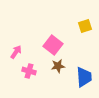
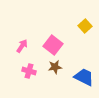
yellow square: rotated 24 degrees counterclockwise
pink arrow: moved 6 px right, 6 px up
brown star: moved 3 px left, 1 px down
blue trapezoid: rotated 60 degrees counterclockwise
